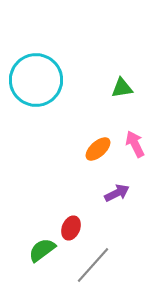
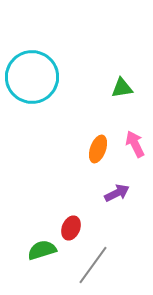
cyan circle: moved 4 px left, 3 px up
orange ellipse: rotated 28 degrees counterclockwise
green semicircle: rotated 20 degrees clockwise
gray line: rotated 6 degrees counterclockwise
